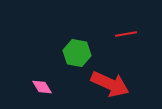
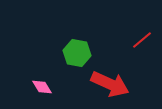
red line: moved 16 px right, 6 px down; rotated 30 degrees counterclockwise
